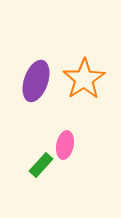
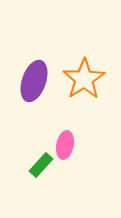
purple ellipse: moved 2 px left
